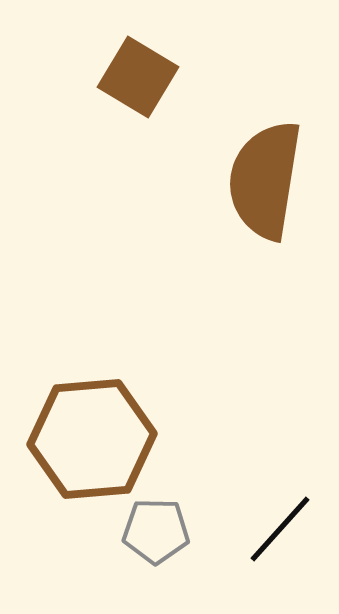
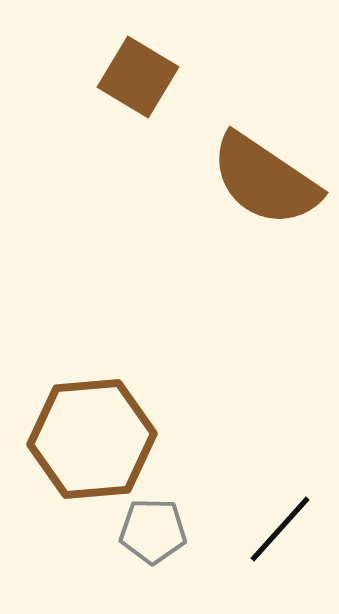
brown semicircle: rotated 65 degrees counterclockwise
gray pentagon: moved 3 px left
